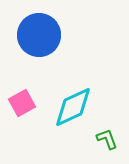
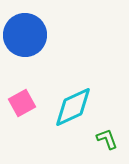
blue circle: moved 14 px left
